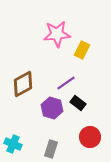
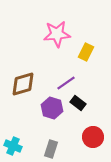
yellow rectangle: moved 4 px right, 2 px down
brown diamond: rotated 12 degrees clockwise
red circle: moved 3 px right
cyan cross: moved 2 px down
